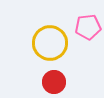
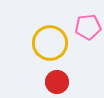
red circle: moved 3 px right
